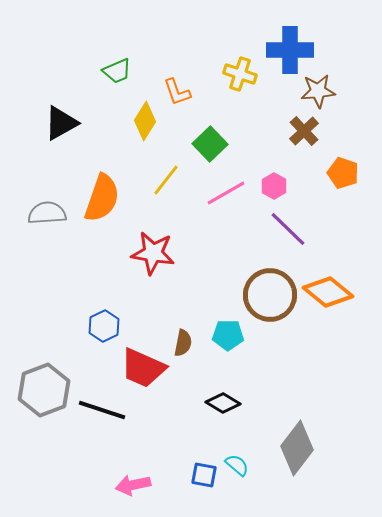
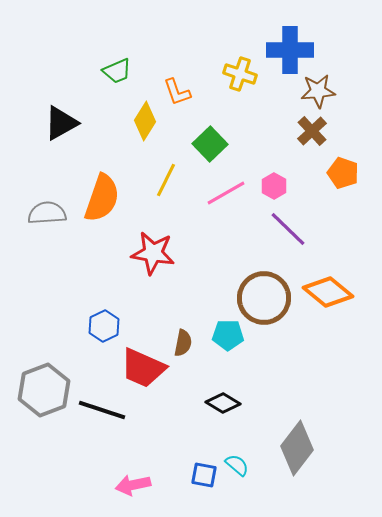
brown cross: moved 8 px right
yellow line: rotated 12 degrees counterclockwise
brown circle: moved 6 px left, 3 px down
